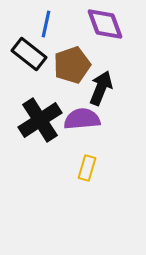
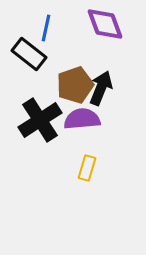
blue line: moved 4 px down
brown pentagon: moved 3 px right, 20 px down
